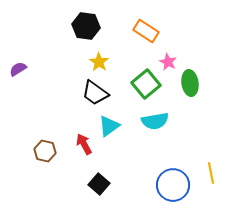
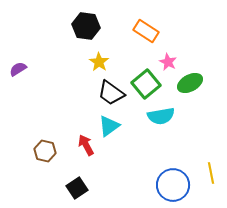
green ellipse: rotated 70 degrees clockwise
black trapezoid: moved 16 px right
cyan semicircle: moved 6 px right, 5 px up
red arrow: moved 2 px right, 1 px down
black square: moved 22 px left, 4 px down; rotated 15 degrees clockwise
